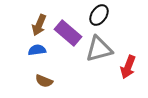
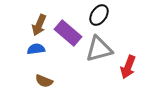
blue semicircle: moved 1 px left, 1 px up
